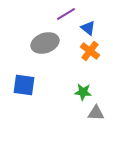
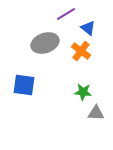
orange cross: moved 9 px left
